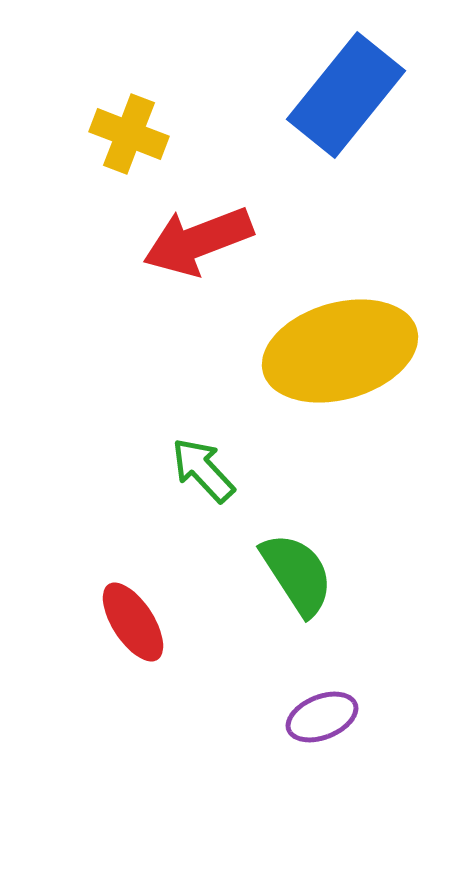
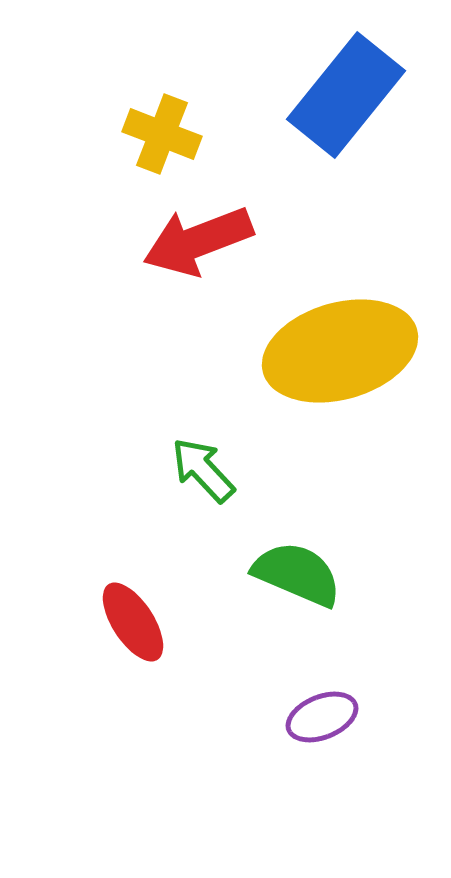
yellow cross: moved 33 px right
green semicircle: rotated 34 degrees counterclockwise
